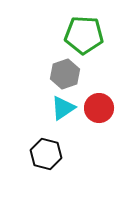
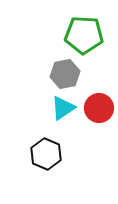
gray hexagon: rotated 8 degrees clockwise
black hexagon: rotated 8 degrees clockwise
